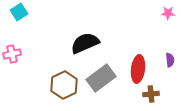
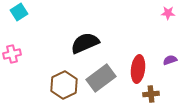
purple semicircle: rotated 104 degrees counterclockwise
